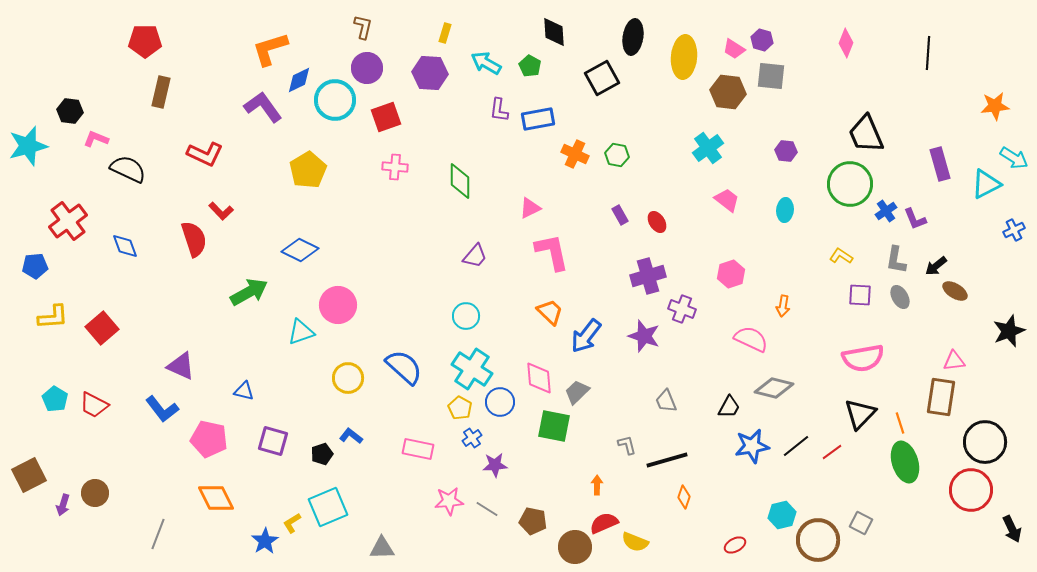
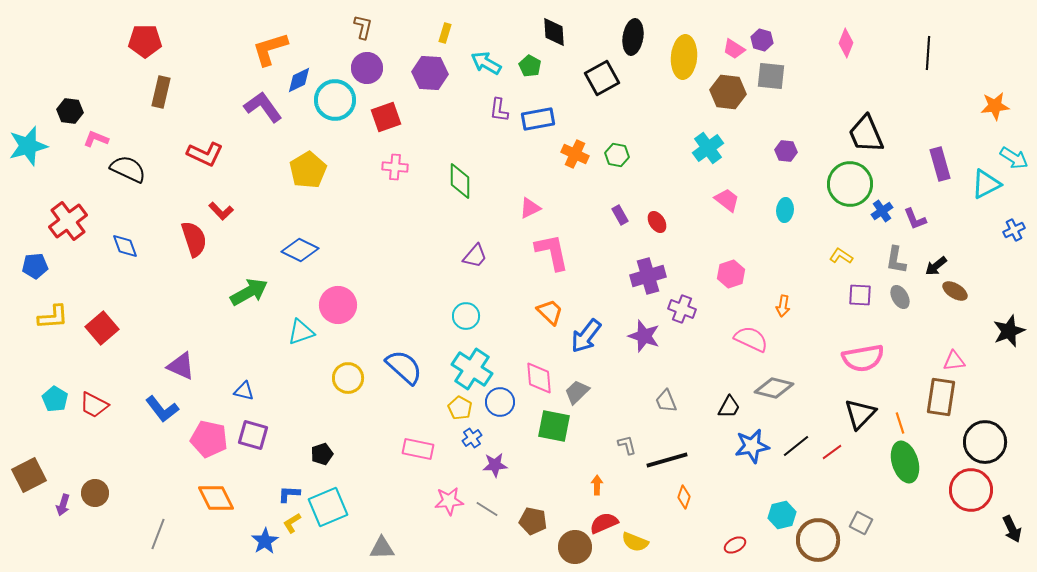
blue cross at (886, 211): moved 4 px left
blue L-shape at (351, 436): moved 62 px left, 58 px down; rotated 35 degrees counterclockwise
purple square at (273, 441): moved 20 px left, 6 px up
